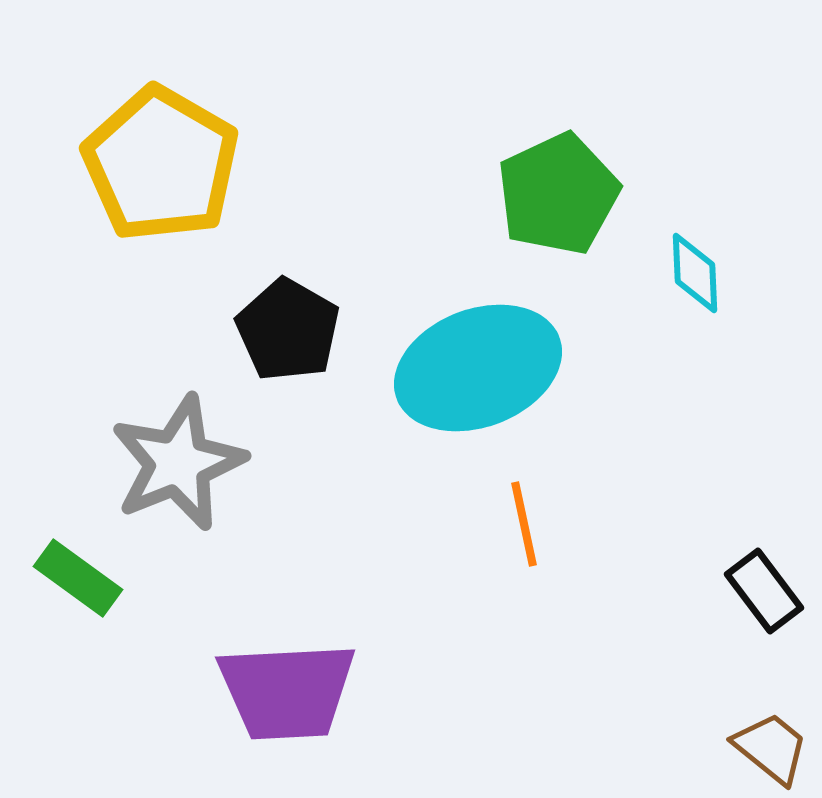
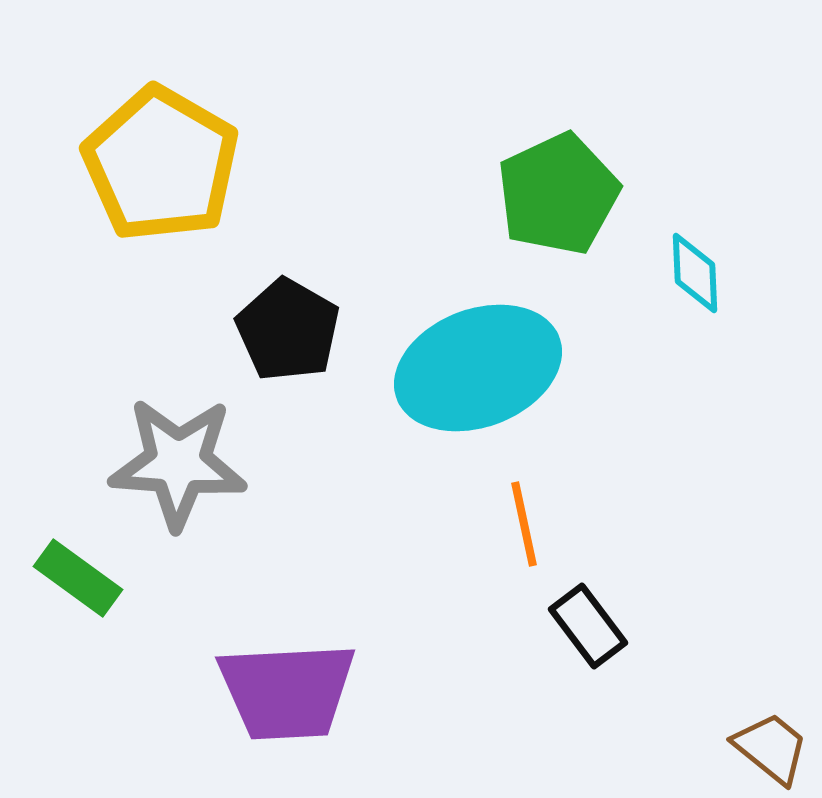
gray star: rotated 26 degrees clockwise
black rectangle: moved 176 px left, 35 px down
